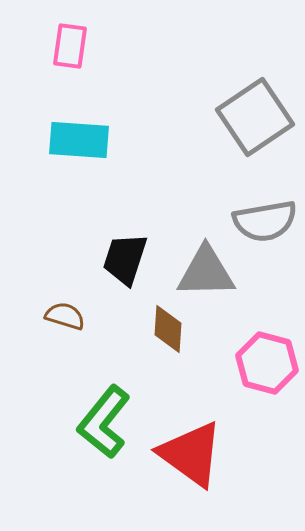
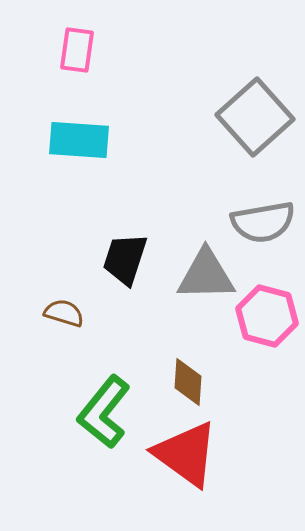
pink rectangle: moved 7 px right, 4 px down
gray square: rotated 8 degrees counterclockwise
gray semicircle: moved 2 px left, 1 px down
gray triangle: moved 3 px down
brown semicircle: moved 1 px left, 3 px up
brown diamond: moved 20 px right, 53 px down
pink hexagon: moved 47 px up
green L-shape: moved 10 px up
red triangle: moved 5 px left
